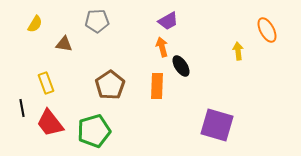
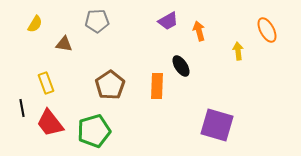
orange arrow: moved 37 px right, 16 px up
